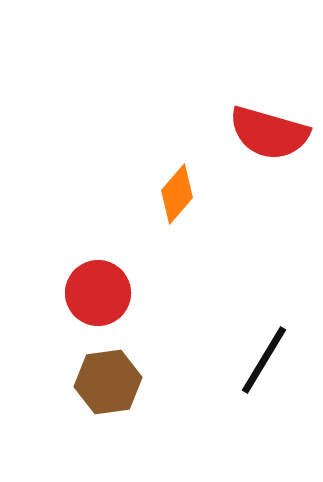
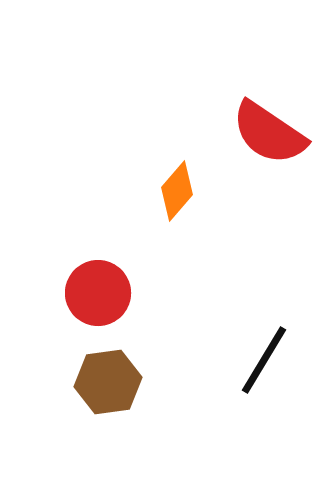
red semicircle: rotated 18 degrees clockwise
orange diamond: moved 3 px up
